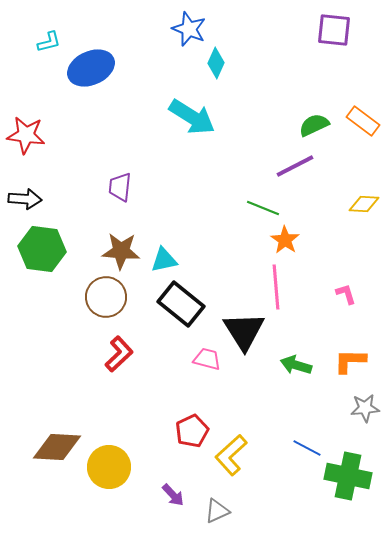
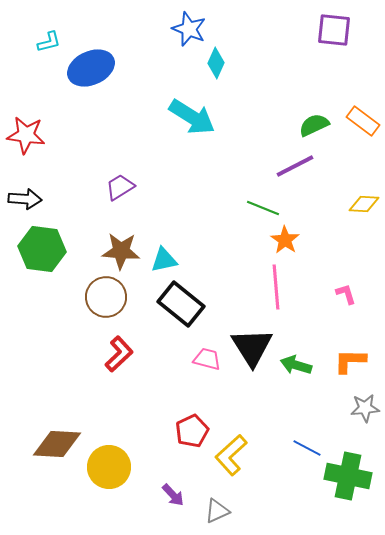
purple trapezoid: rotated 52 degrees clockwise
black triangle: moved 8 px right, 16 px down
brown diamond: moved 3 px up
